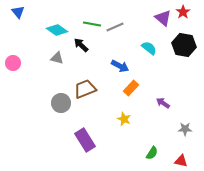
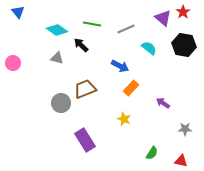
gray line: moved 11 px right, 2 px down
